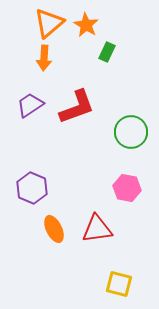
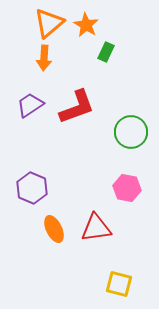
green rectangle: moved 1 px left
red triangle: moved 1 px left, 1 px up
